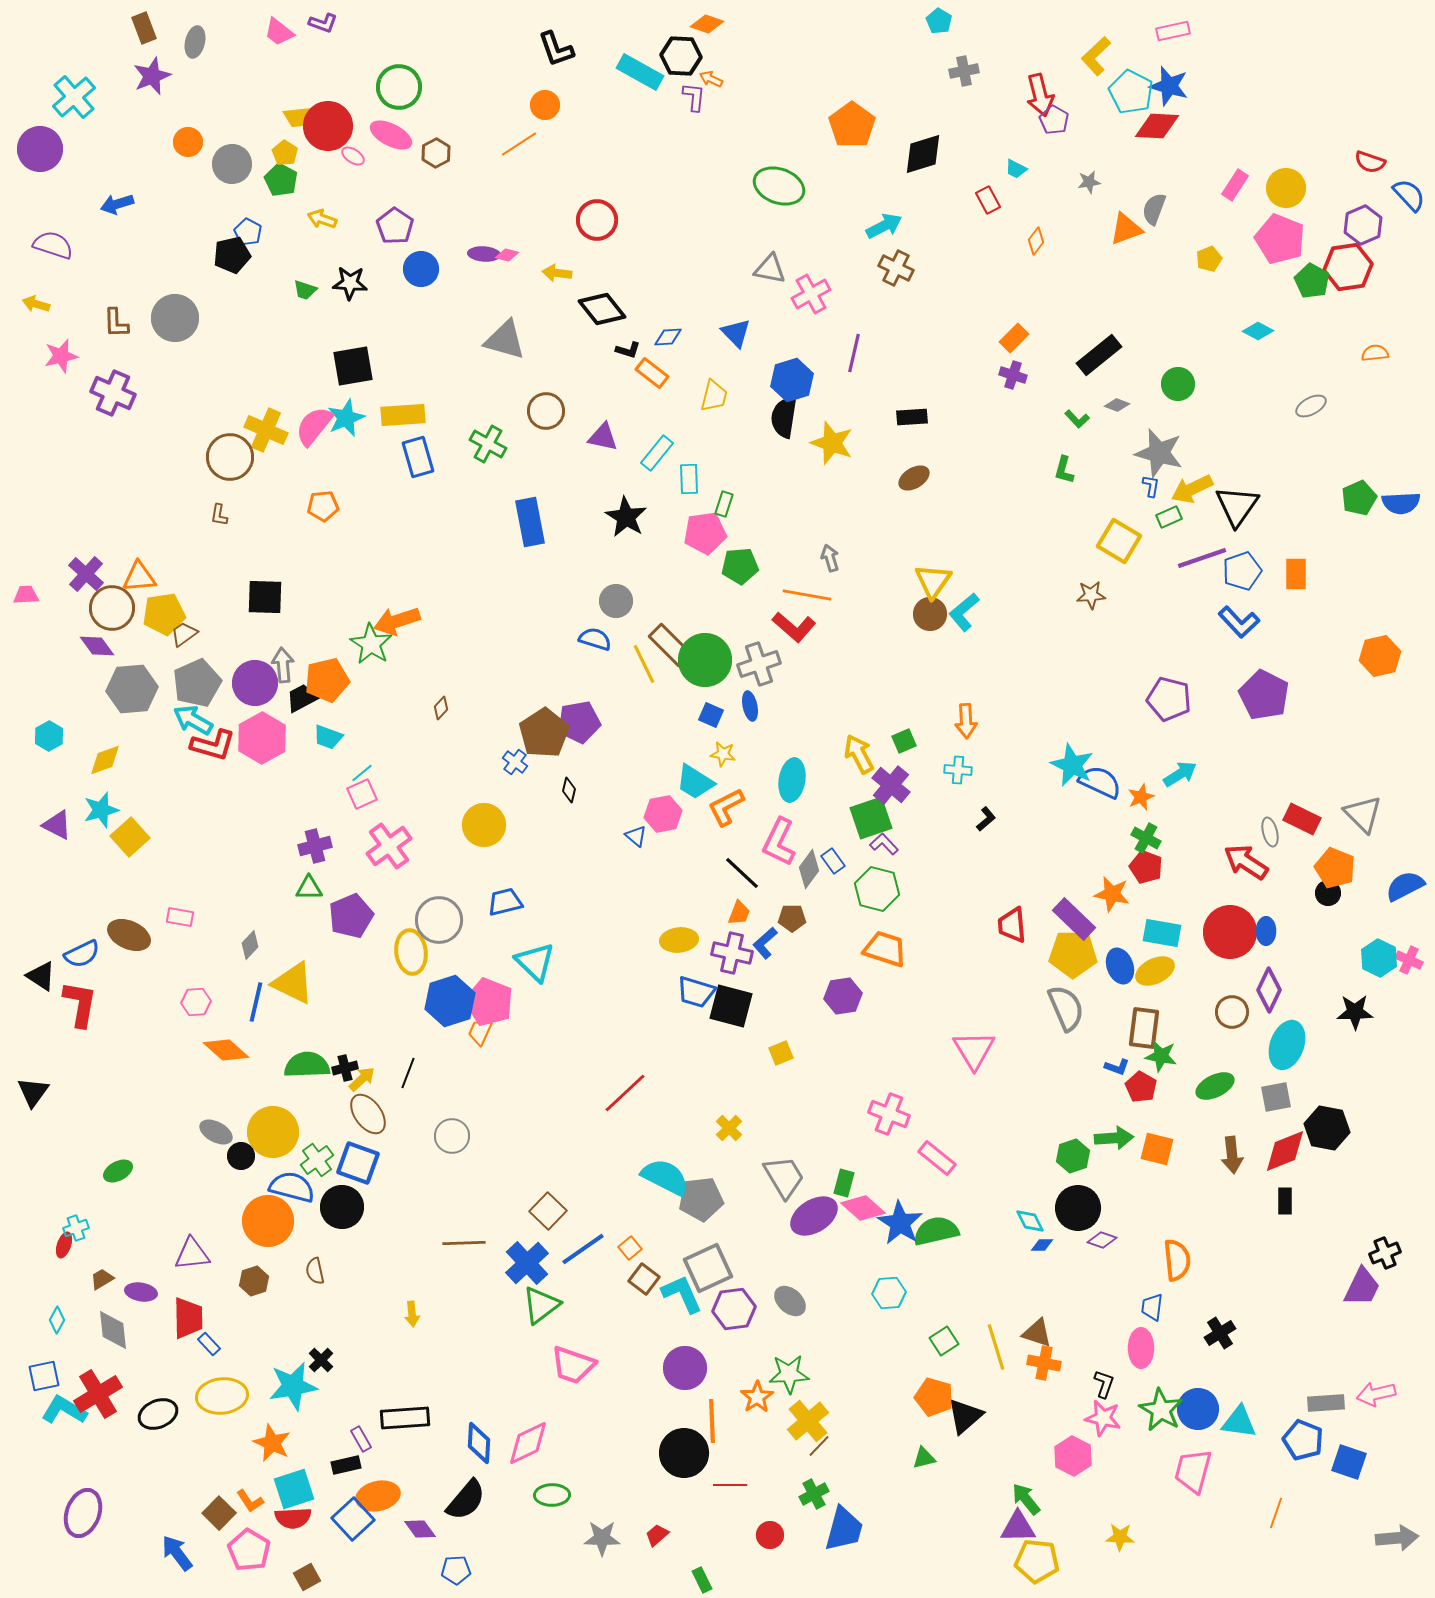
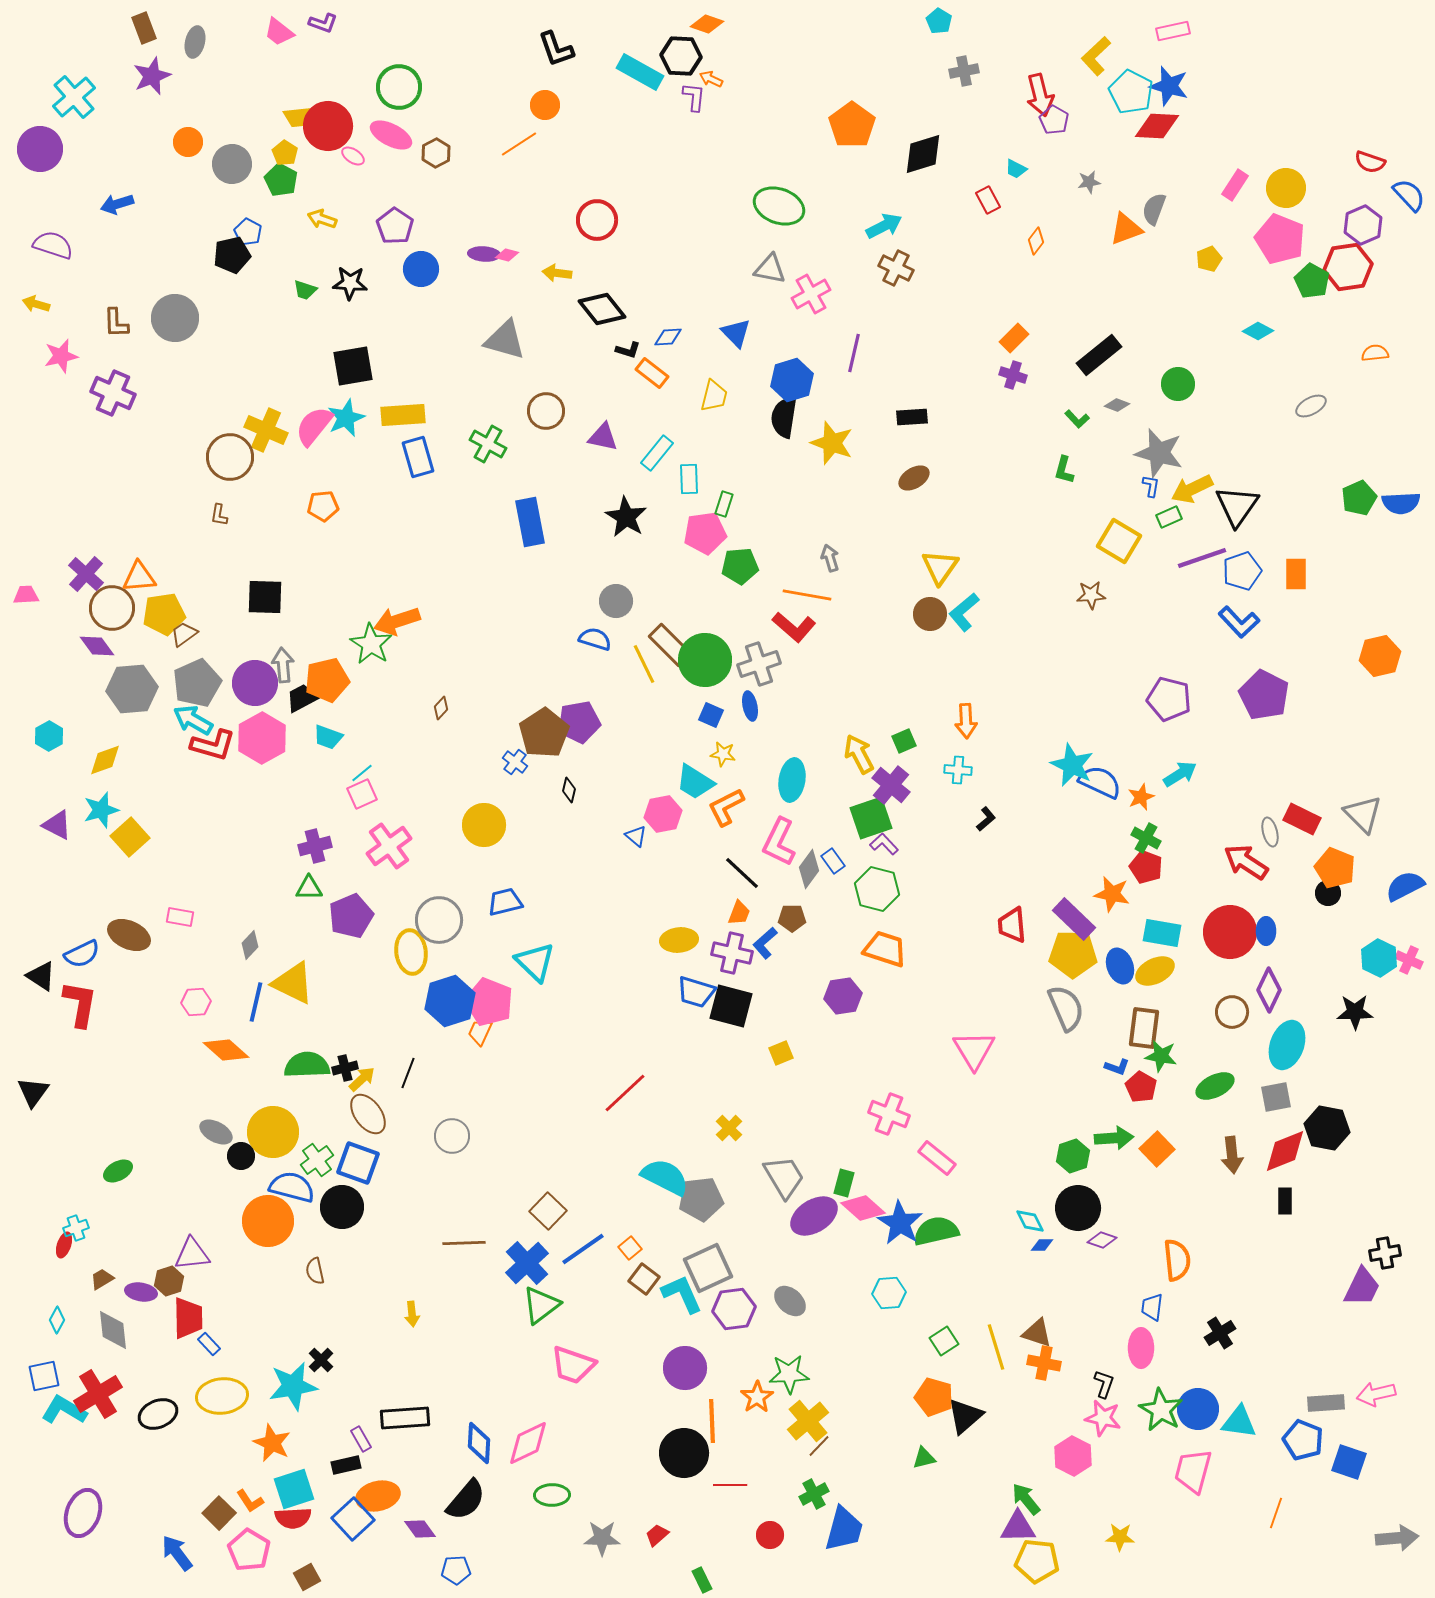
green ellipse at (779, 186): moved 20 px down
yellow triangle at (933, 581): moved 7 px right, 14 px up
orange square at (1157, 1149): rotated 32 degrees clockwise
black cross at (1385, 1253): rotated 12 degrees clockwise
brown hexagon at (254, 1281): moved 85 px left
